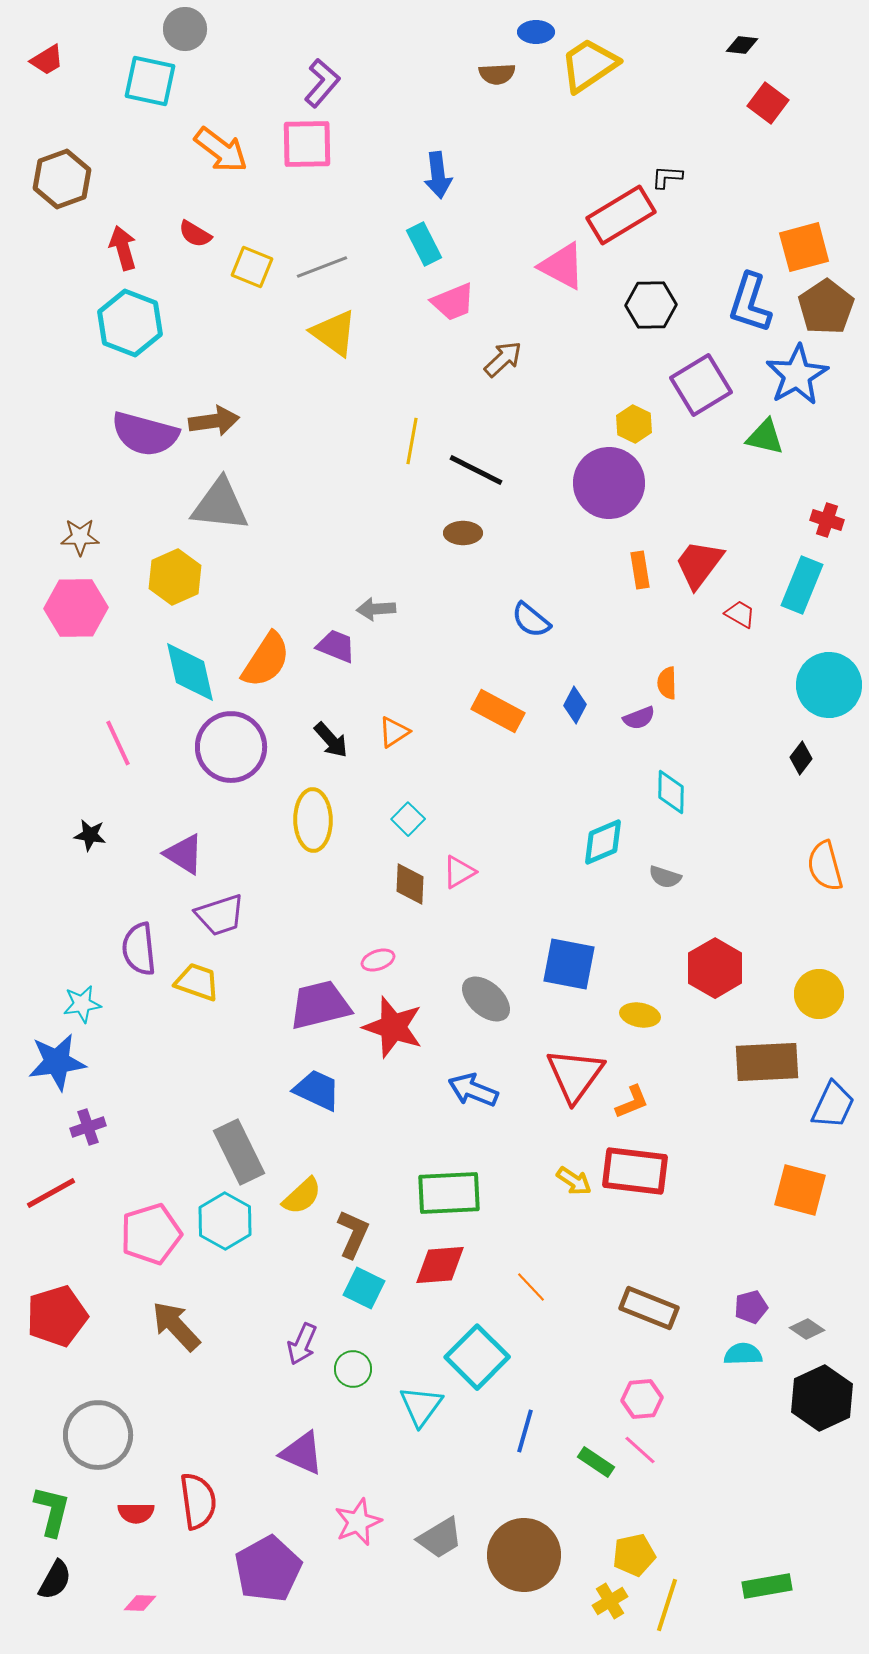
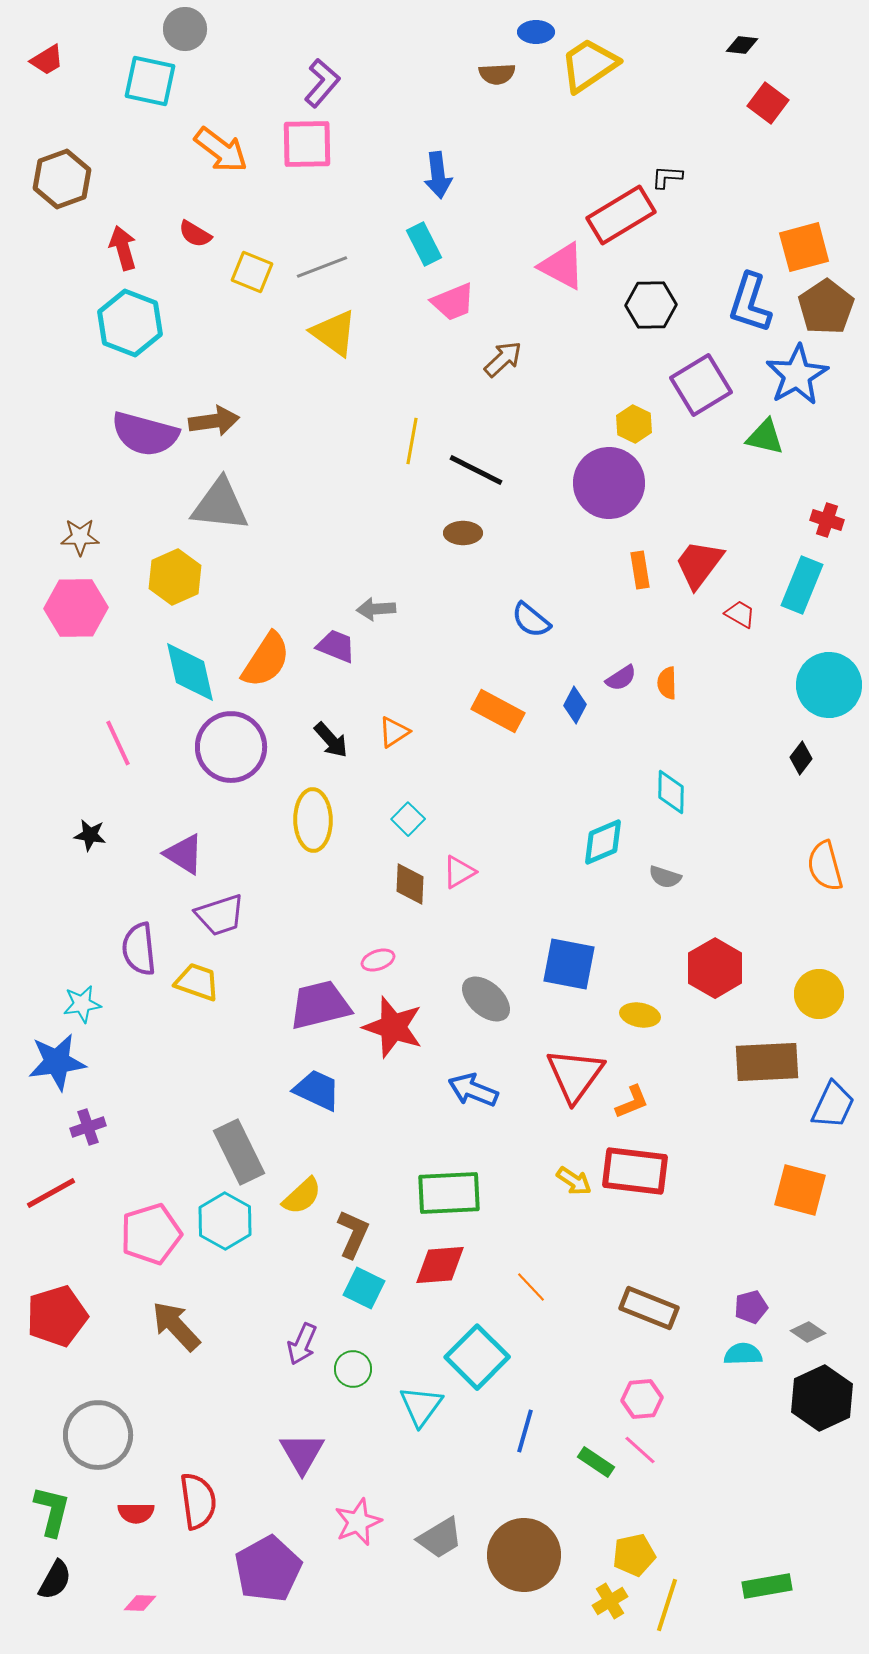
yellow square at (252, 267): moved 5 px down
purple semicircle at (639, 718): moved 18 px left, 40 px up; rotated 12 degrees counterclockwise
gray diamond at (807, 1329): moved 1 px right, 3 px down
purple triangle at (302, 1453): rotated 36 degrees clockwise
